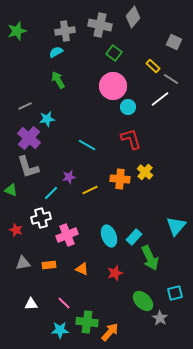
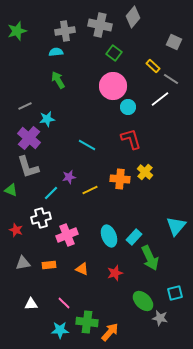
cyan semicircle at (56, 52): rotated 24 degrees clockwise
gray star at (160, 318): rotated 21 degrees counterclockwise
